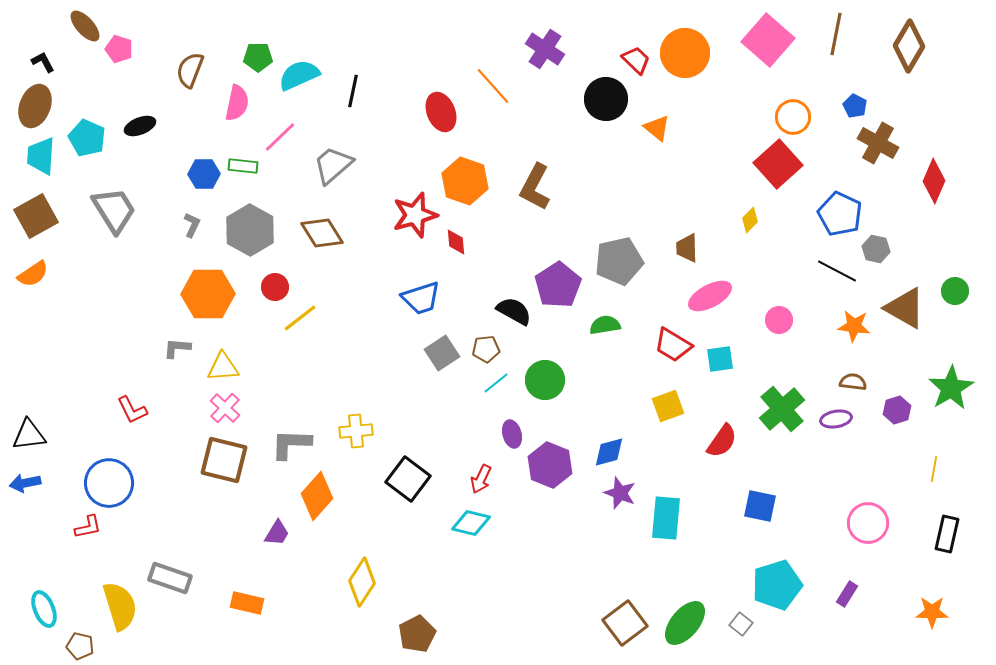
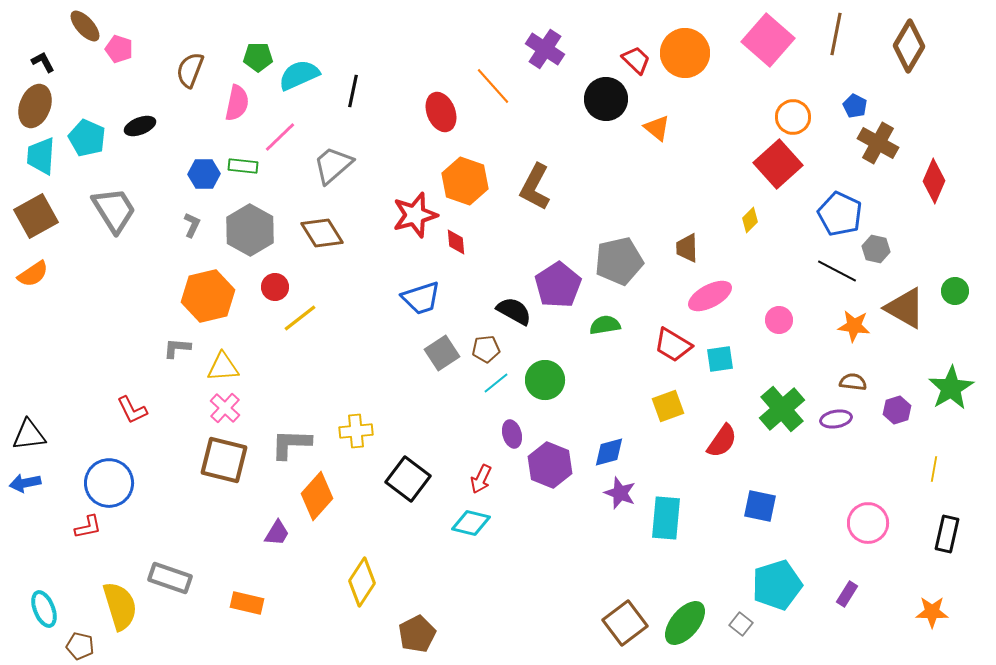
orange hexagon at (208, 294): moved 2 px down; rotated 12 degrees counterclockwise
